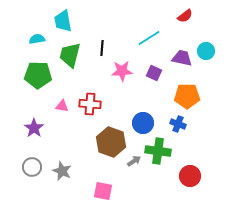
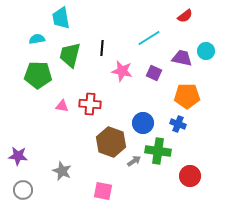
cyan trapezoid: moved 2 px left, 3 px up
pink star: rotated 15 degrees clockwise
purple star: moved 16 px left, 28 px down; rotated 30 degrees counterclockwise
gray circle: moved 9 px left, 23 px down
